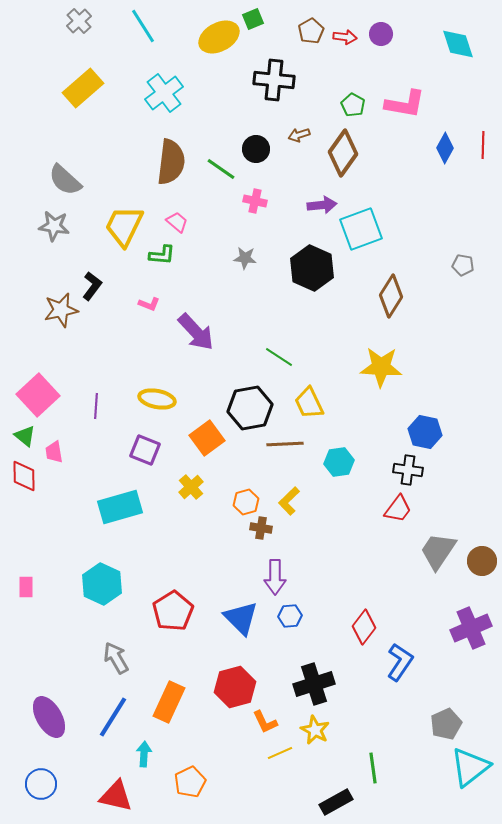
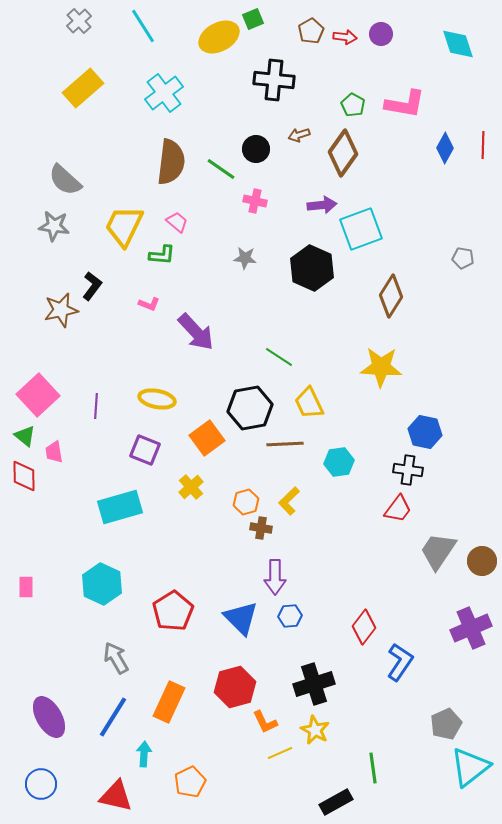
gray pentagon at (463, 265): moved 7 px up
